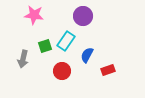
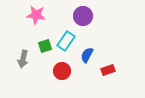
pink star: moved 2 px right
